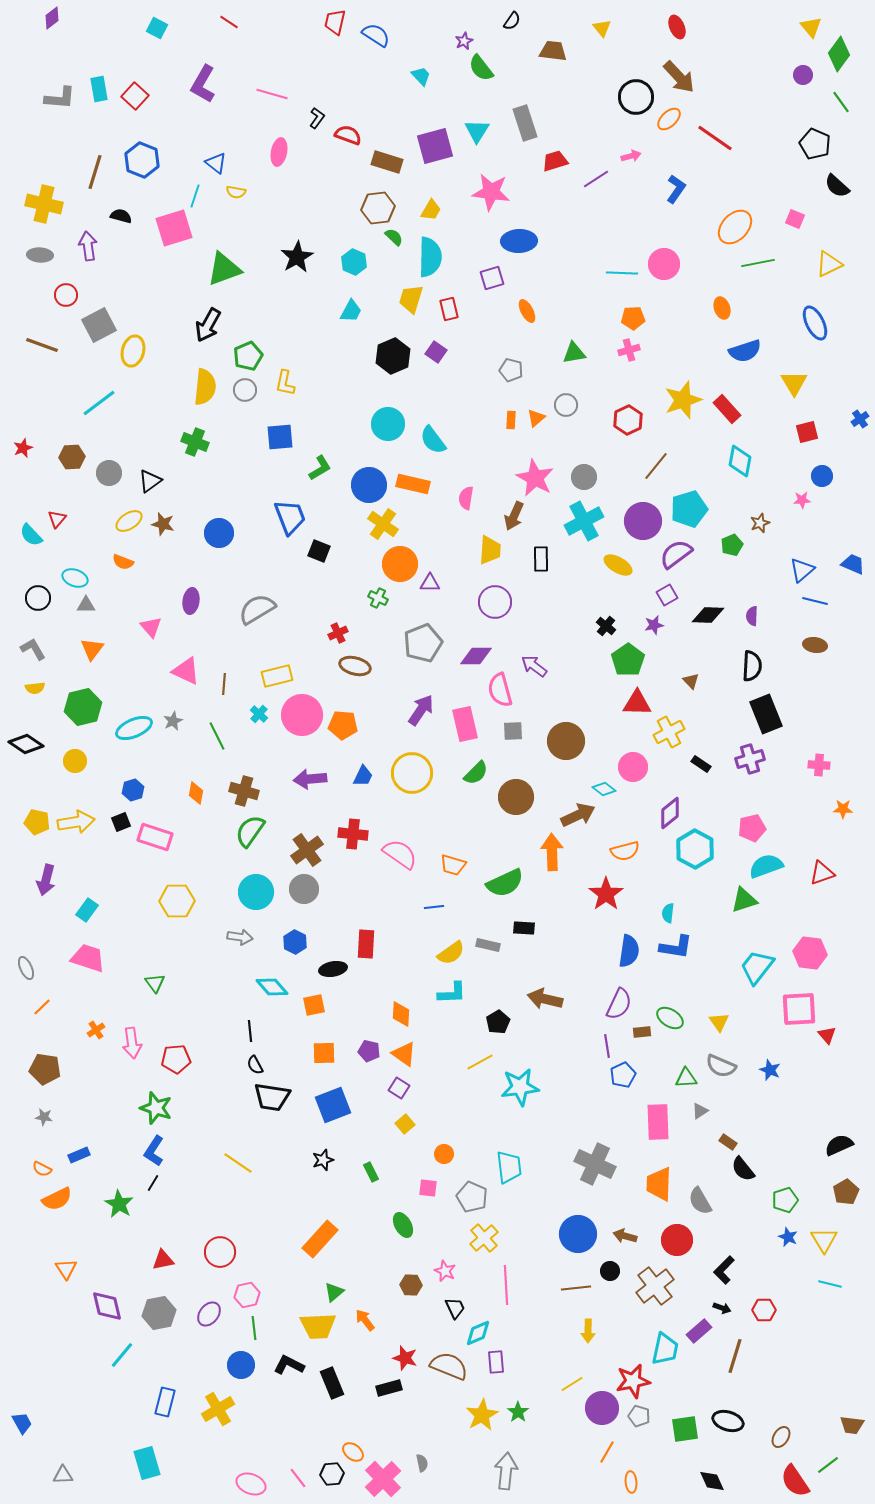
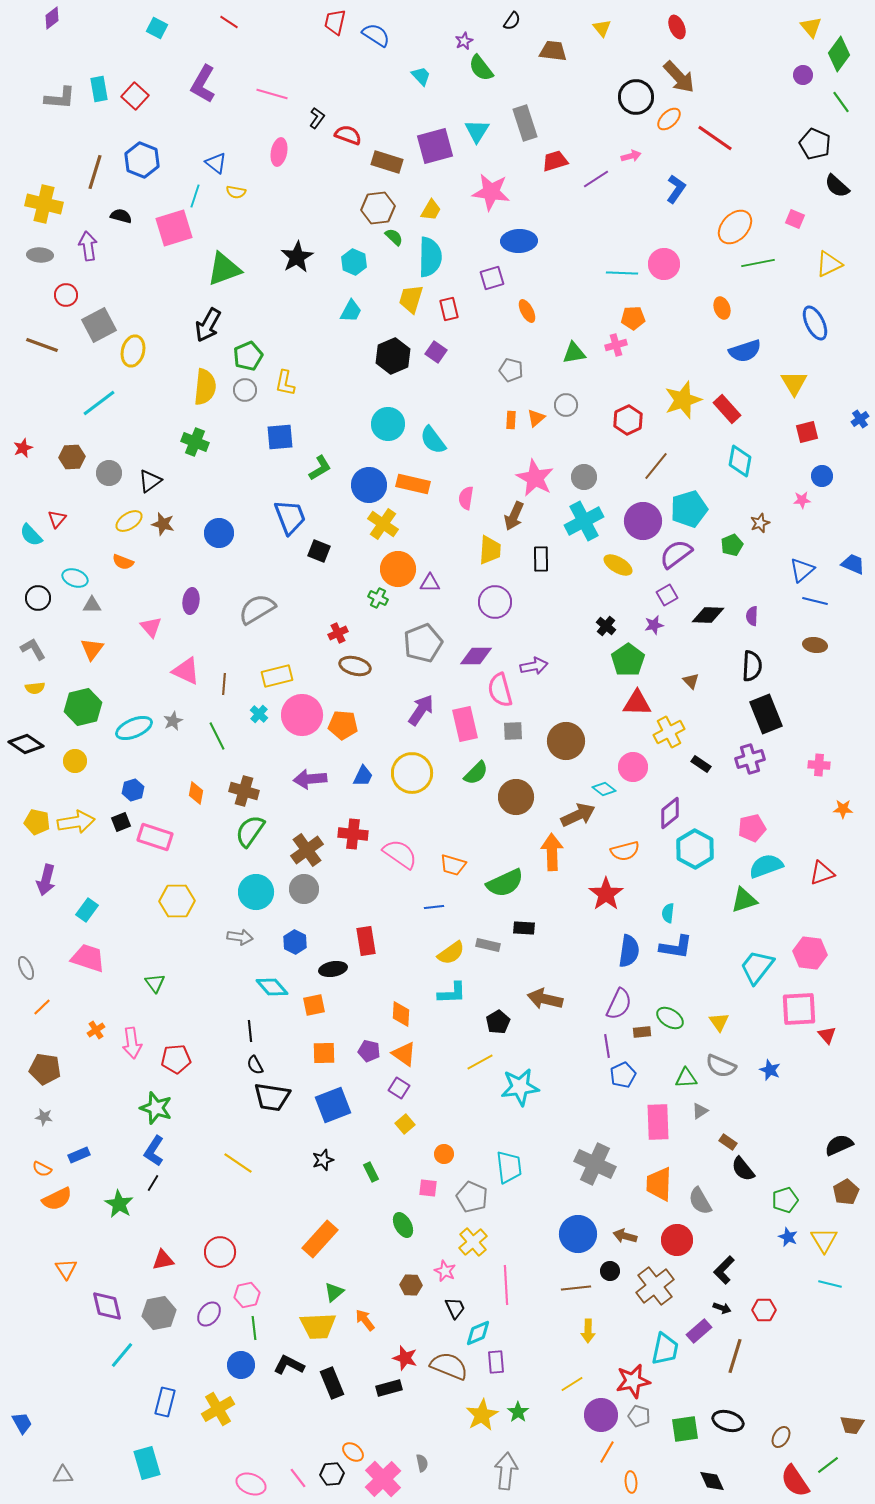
pink cross at (629, 350): moved 13 px left, 5 px up
orange circle at (400, 564): moved 2 px left, 5 px down
gray triangle at (86, 605): moved 6 px right
purple arrow at (534, 666): rotated 132 degrees clockwise
red rectangle at (366, 944): moved 3 px up; rotated 12 degrees counterclockwise
yellow cross at (484, 1238): moved 11 px left, 4 px down
purple circle at (602, 1408): moved 1 px left, 7 px down
